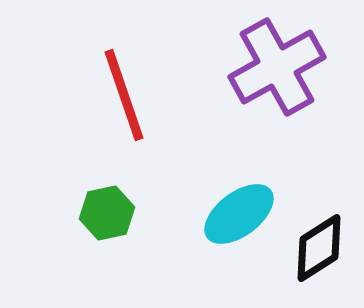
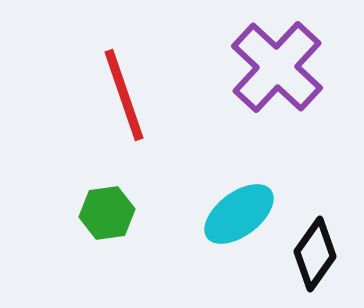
purple cross: rotated 18 degrees counterclockwise
green hexagon: rotated 4 degrees clockwise
black diamond: moved 4 px left, 6 px down; rotated 22 degrees counterclockwise
